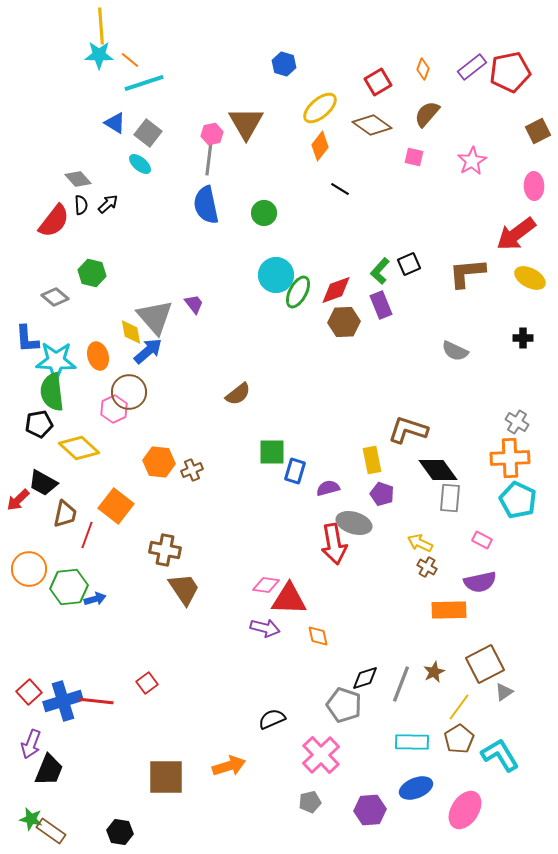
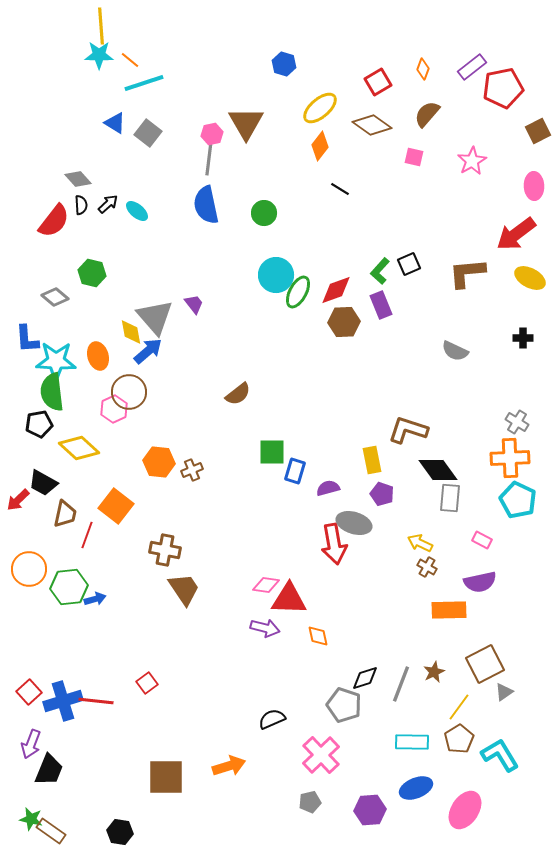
red pentagon at (510, 72): moved 7 px left, 16 px down
cyan ellipse at (140, 164): moved 3 px left, 47 px down
